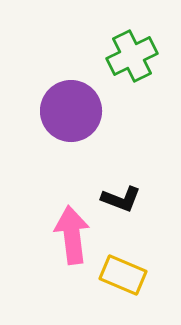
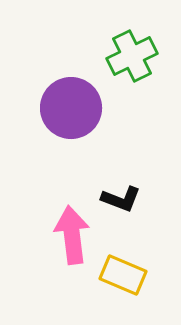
purple circle: moved 3 px up
